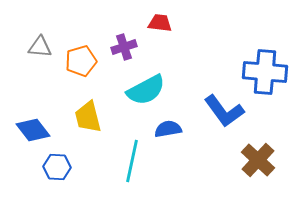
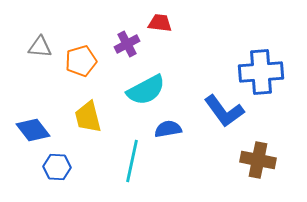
purple cross: moved 3 px right, 3 px up; rotated 10 degrees counterclockwise
blue cross: moved 4 px left; rotated 9 degrees counterclockwise
brown cross: rotated 32 degrees counterclockwise
